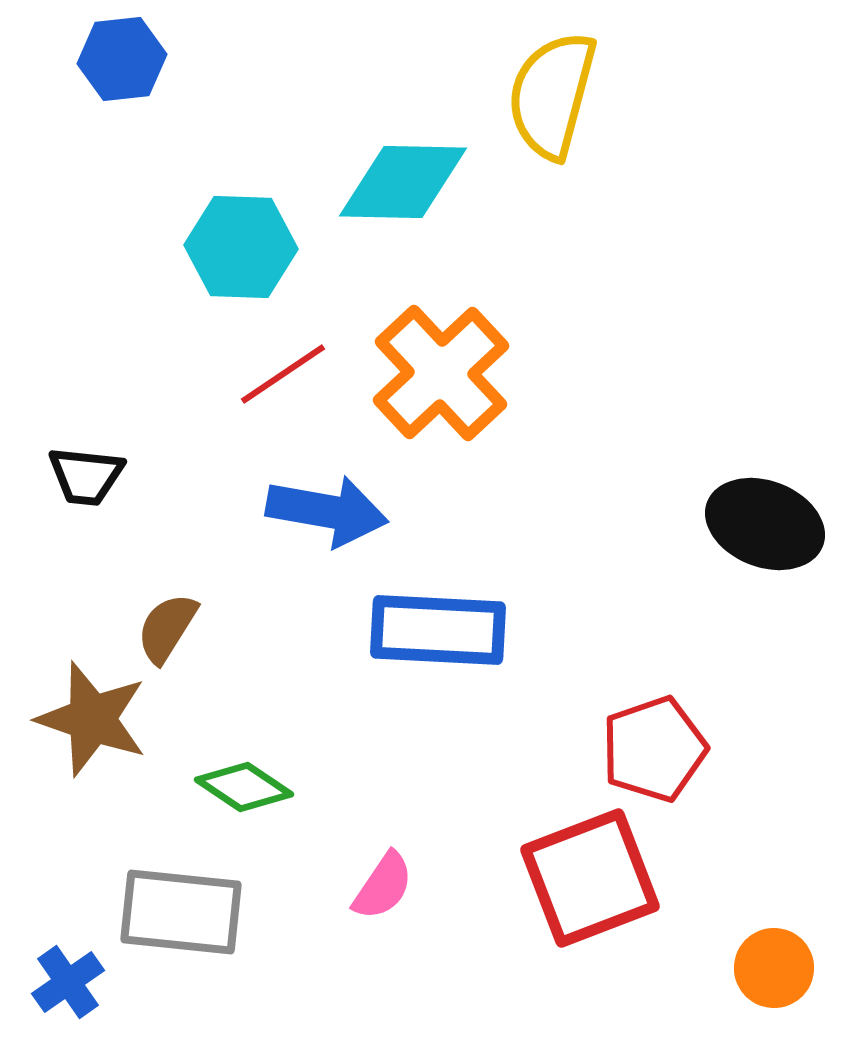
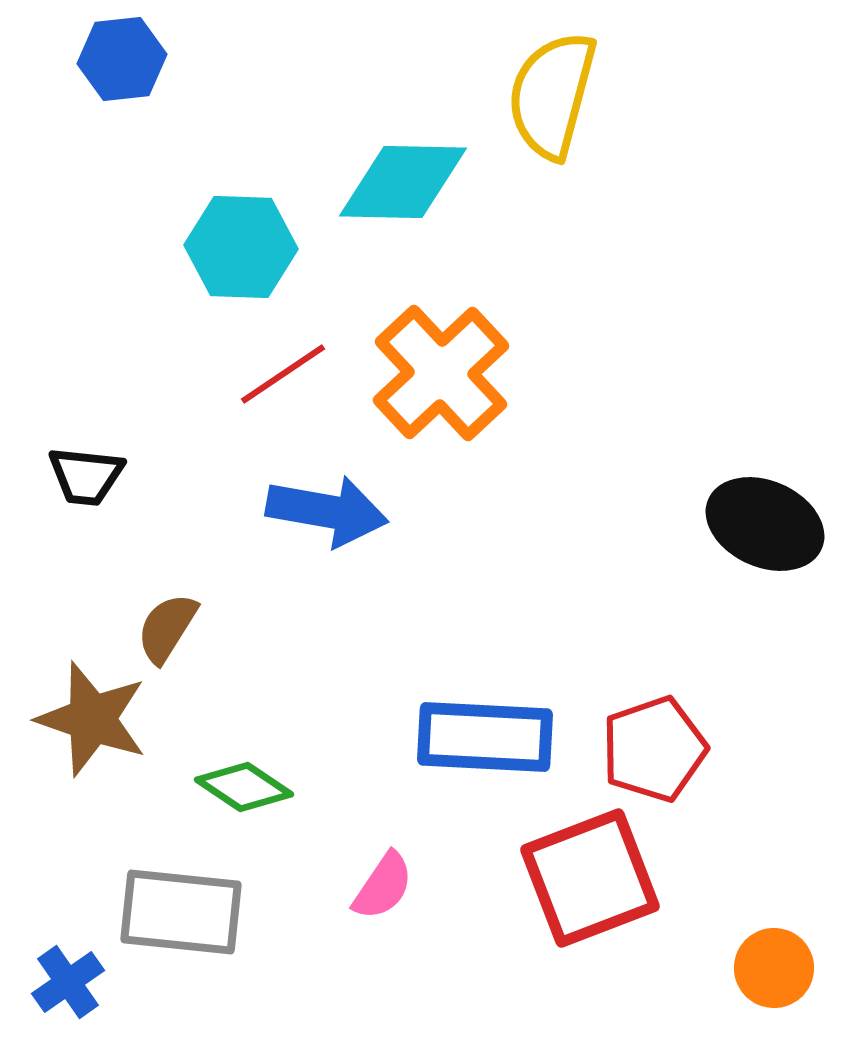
black ellipse: rotated 3 degrees clockwise
blue rectangle: moved 47 px right, 107 px down
